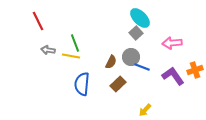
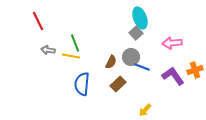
cyan ellipse: rotated 25 degrees clockwise
